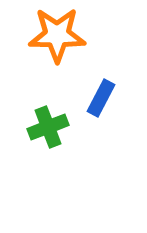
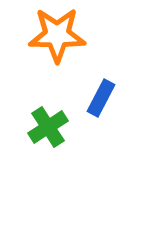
green cross: rotated 12 degrees counterclockwise
